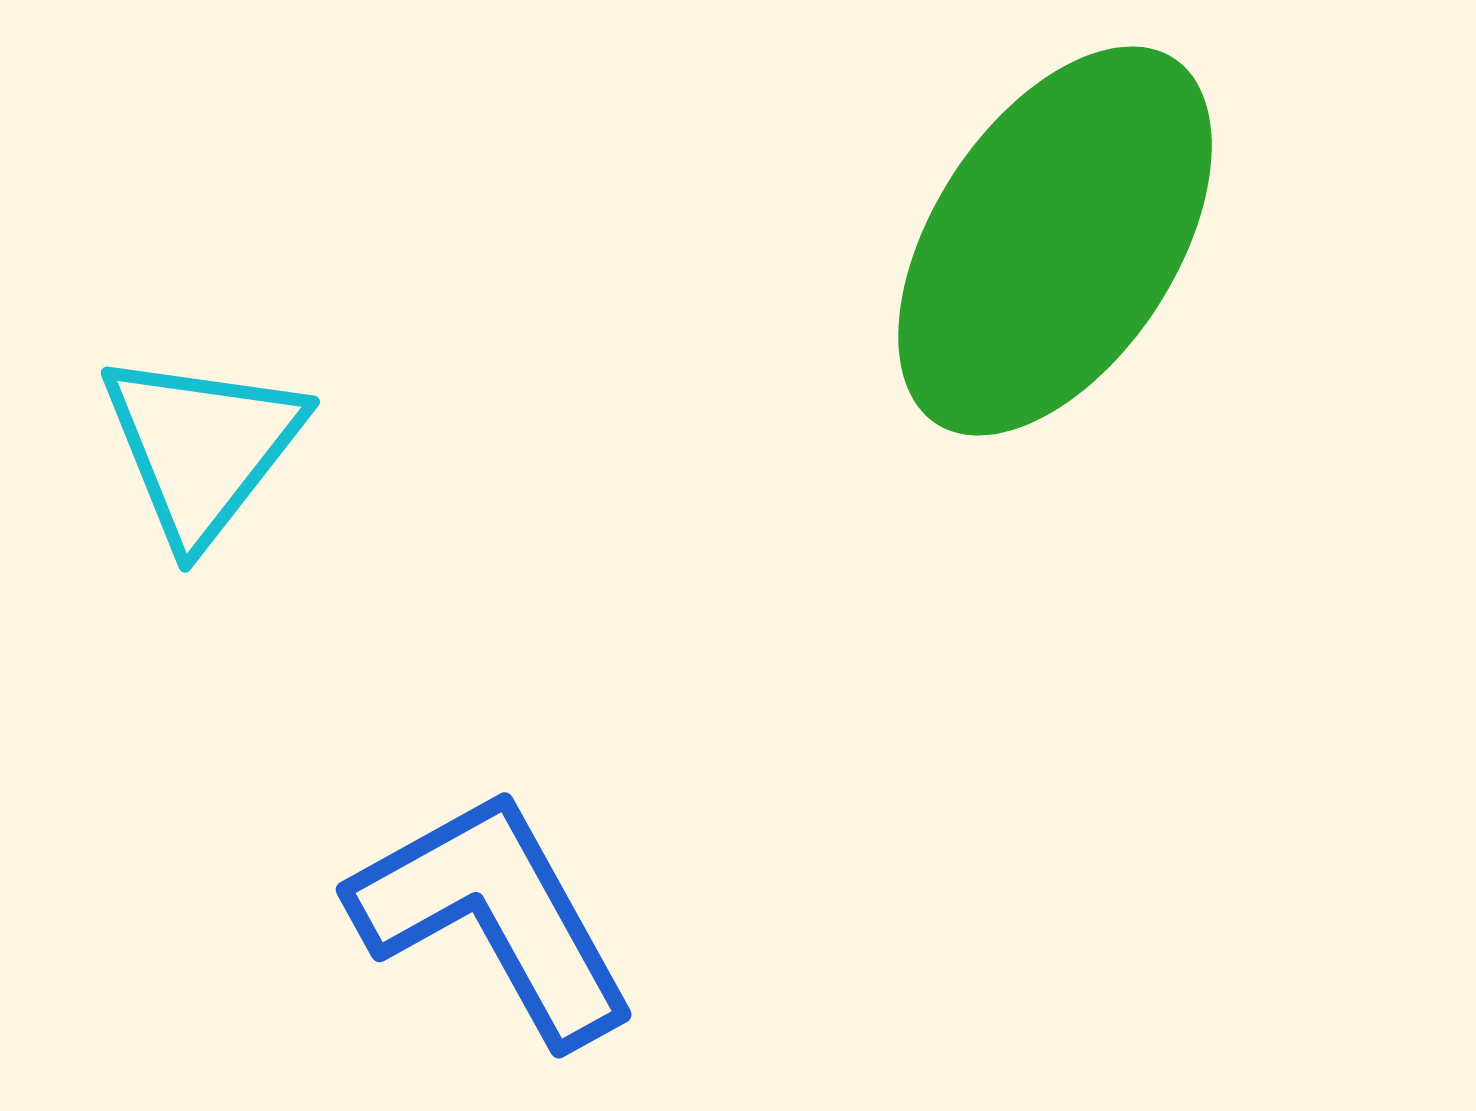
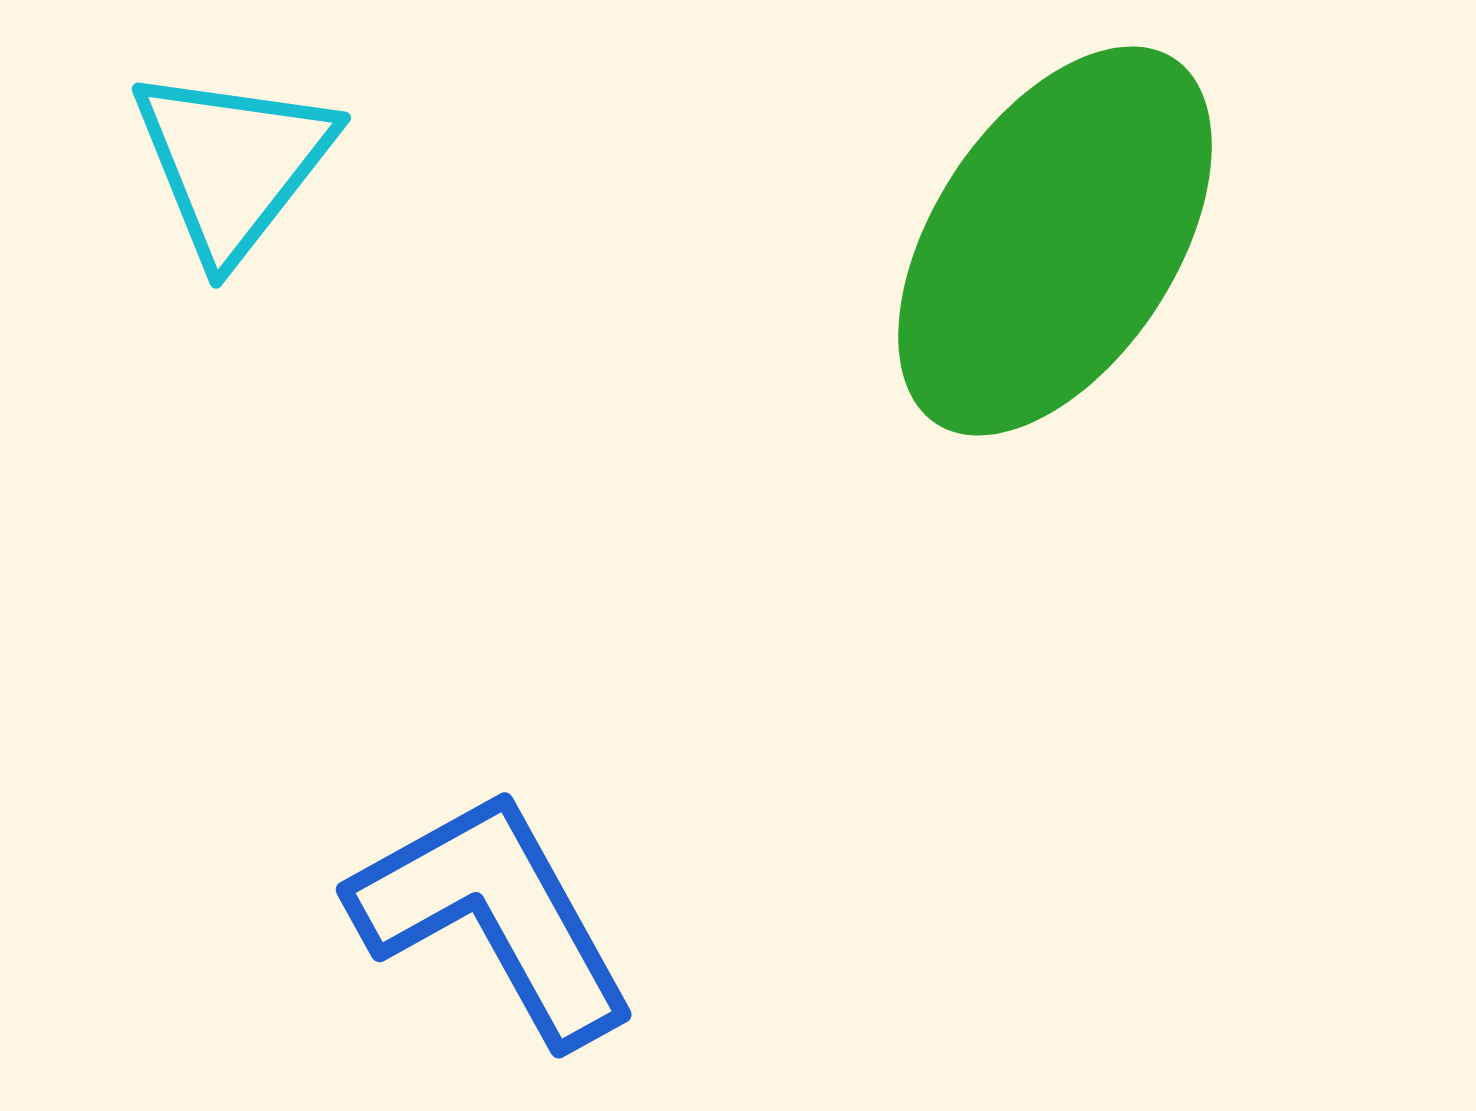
cyan triangle: moved 31 px right, 284 px up
